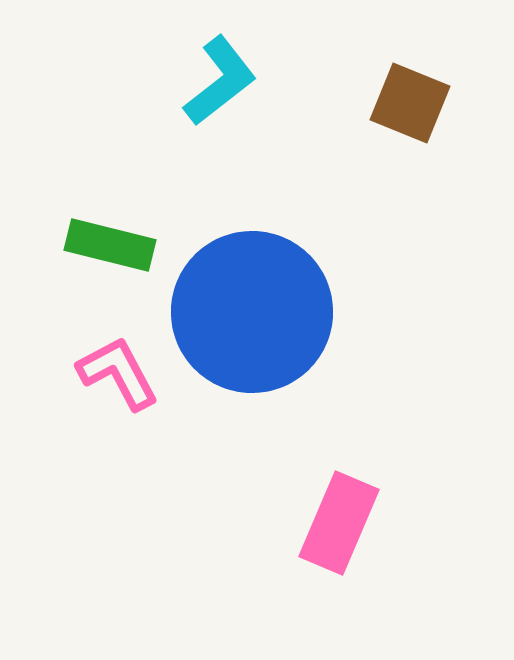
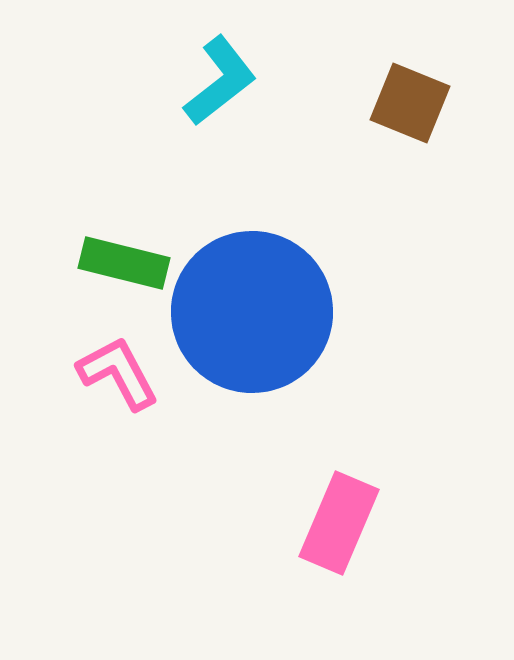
green rectangle: moved 14 px right, 18 px down
